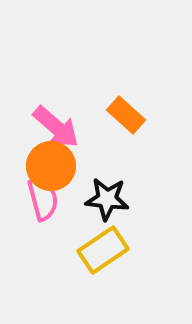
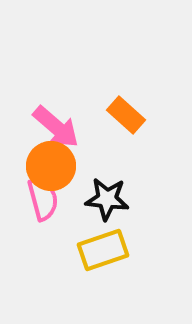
yellow rectangle: rotated 15 degrees clockwise
